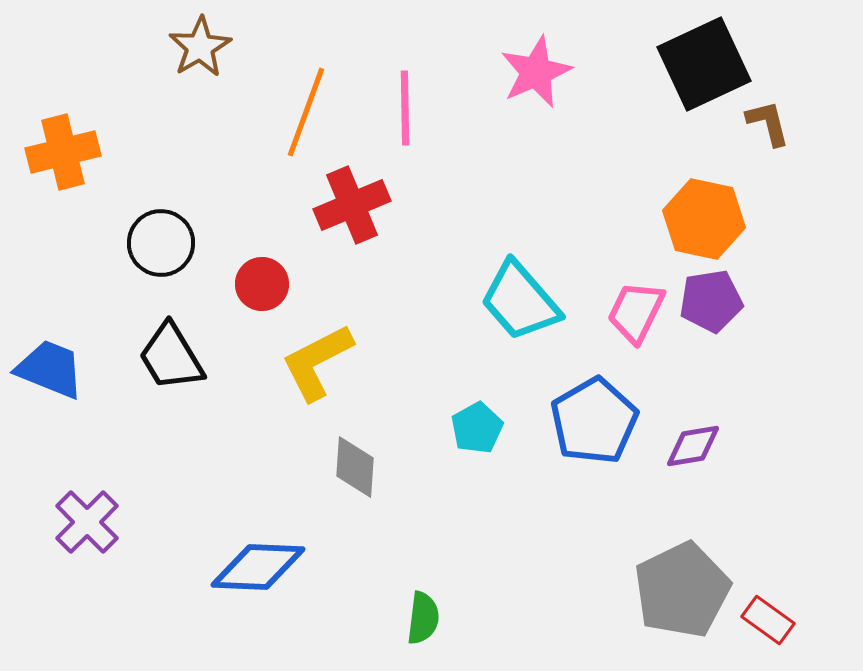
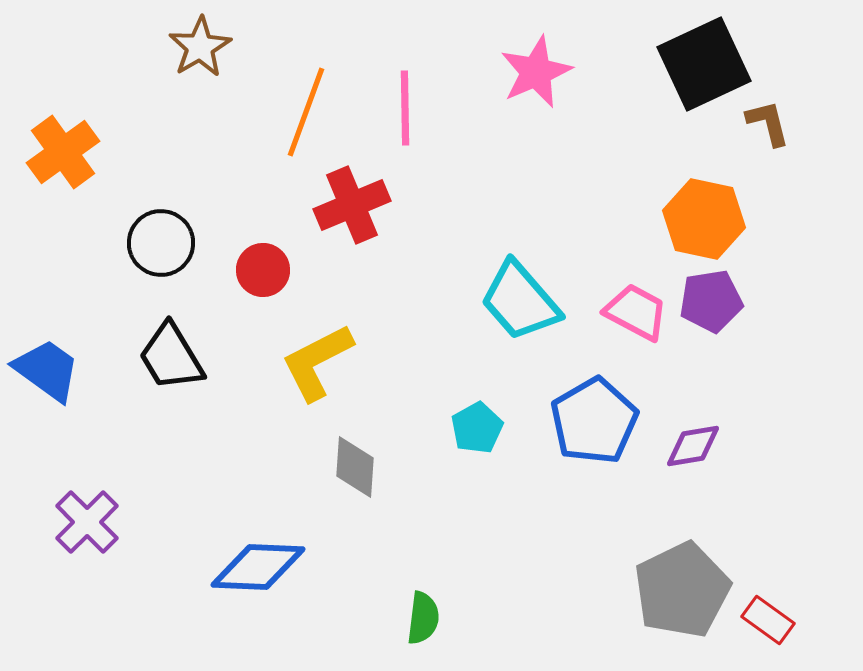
orange cross: rotated 22 degrees counterclockwise
red circle: moved 1 px right, 14 px up
pink trapezoid: rotated 92 degrees clockwise
blue trapezoid: moved 3 px left, 1 px down; rotated 14 degrees clockwise
